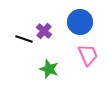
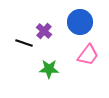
black line: moved 4 px down
pink trapezoid: rotated 60 degrees clockwise
green star: rotated 18 degrees counterclockwise
